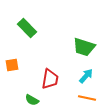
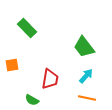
green trapezoid: rotated 35 degrees clockwise
